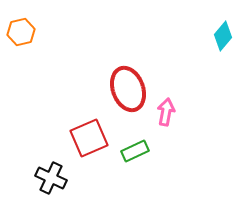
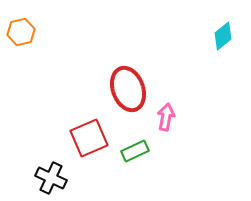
cyan diamond: rotated 12 degrees clockwise
pink arrow: moved 5 px down
